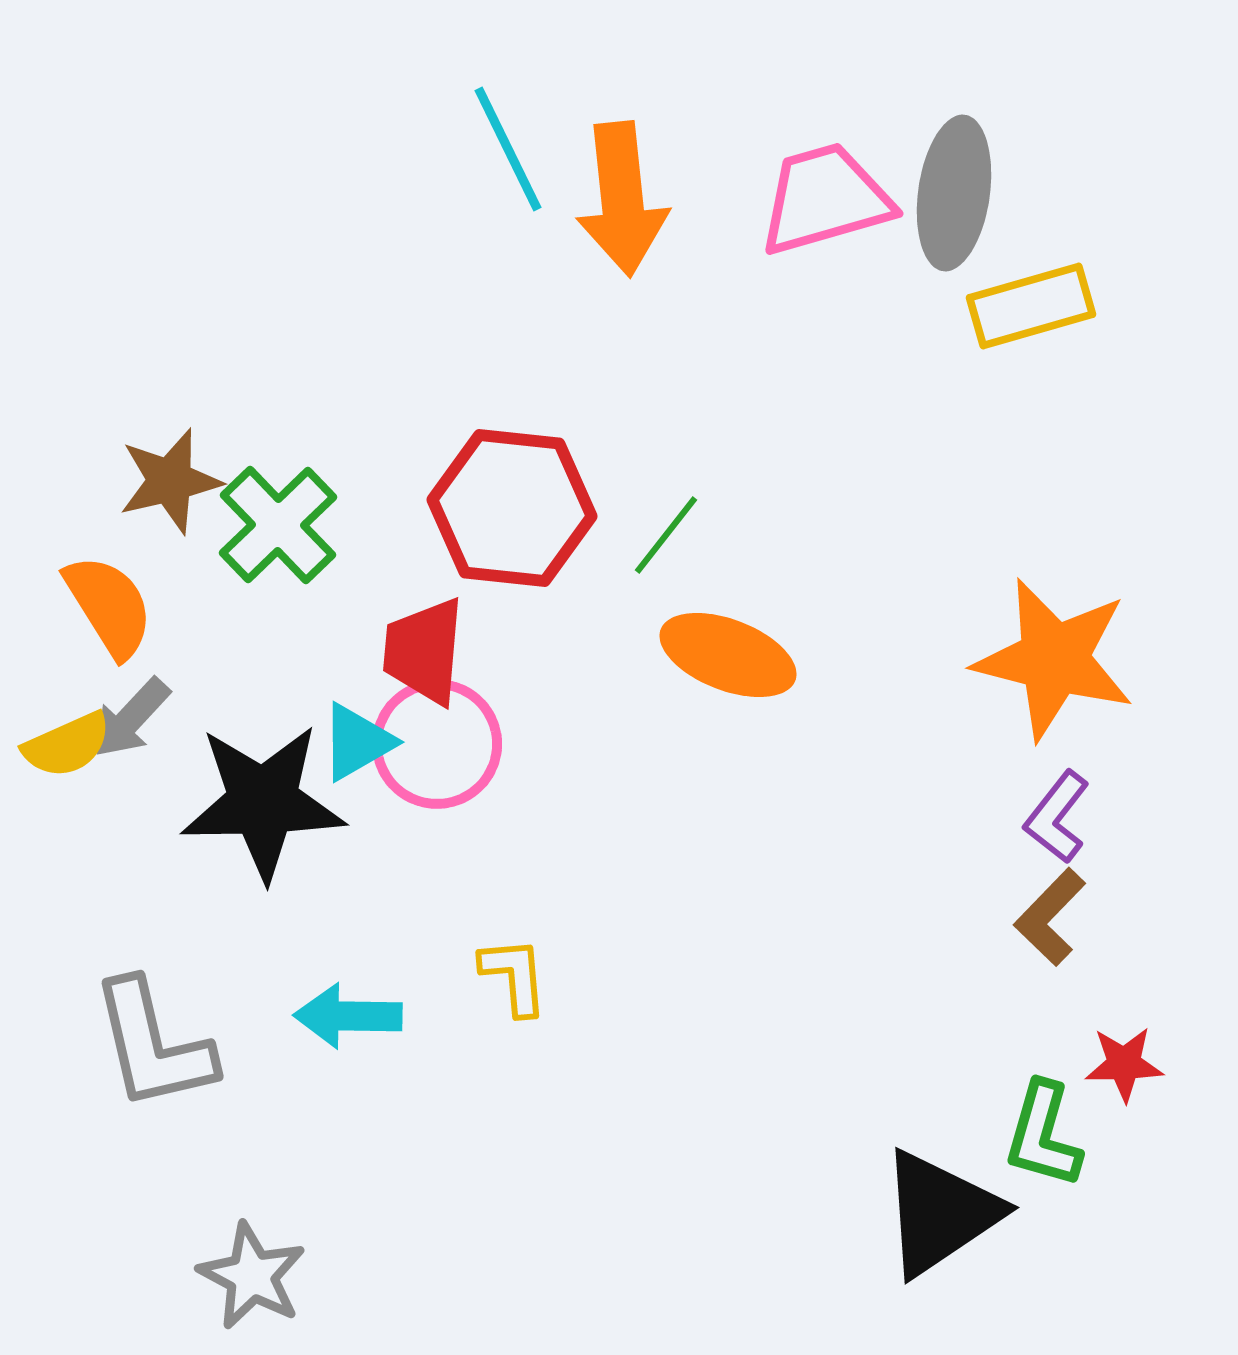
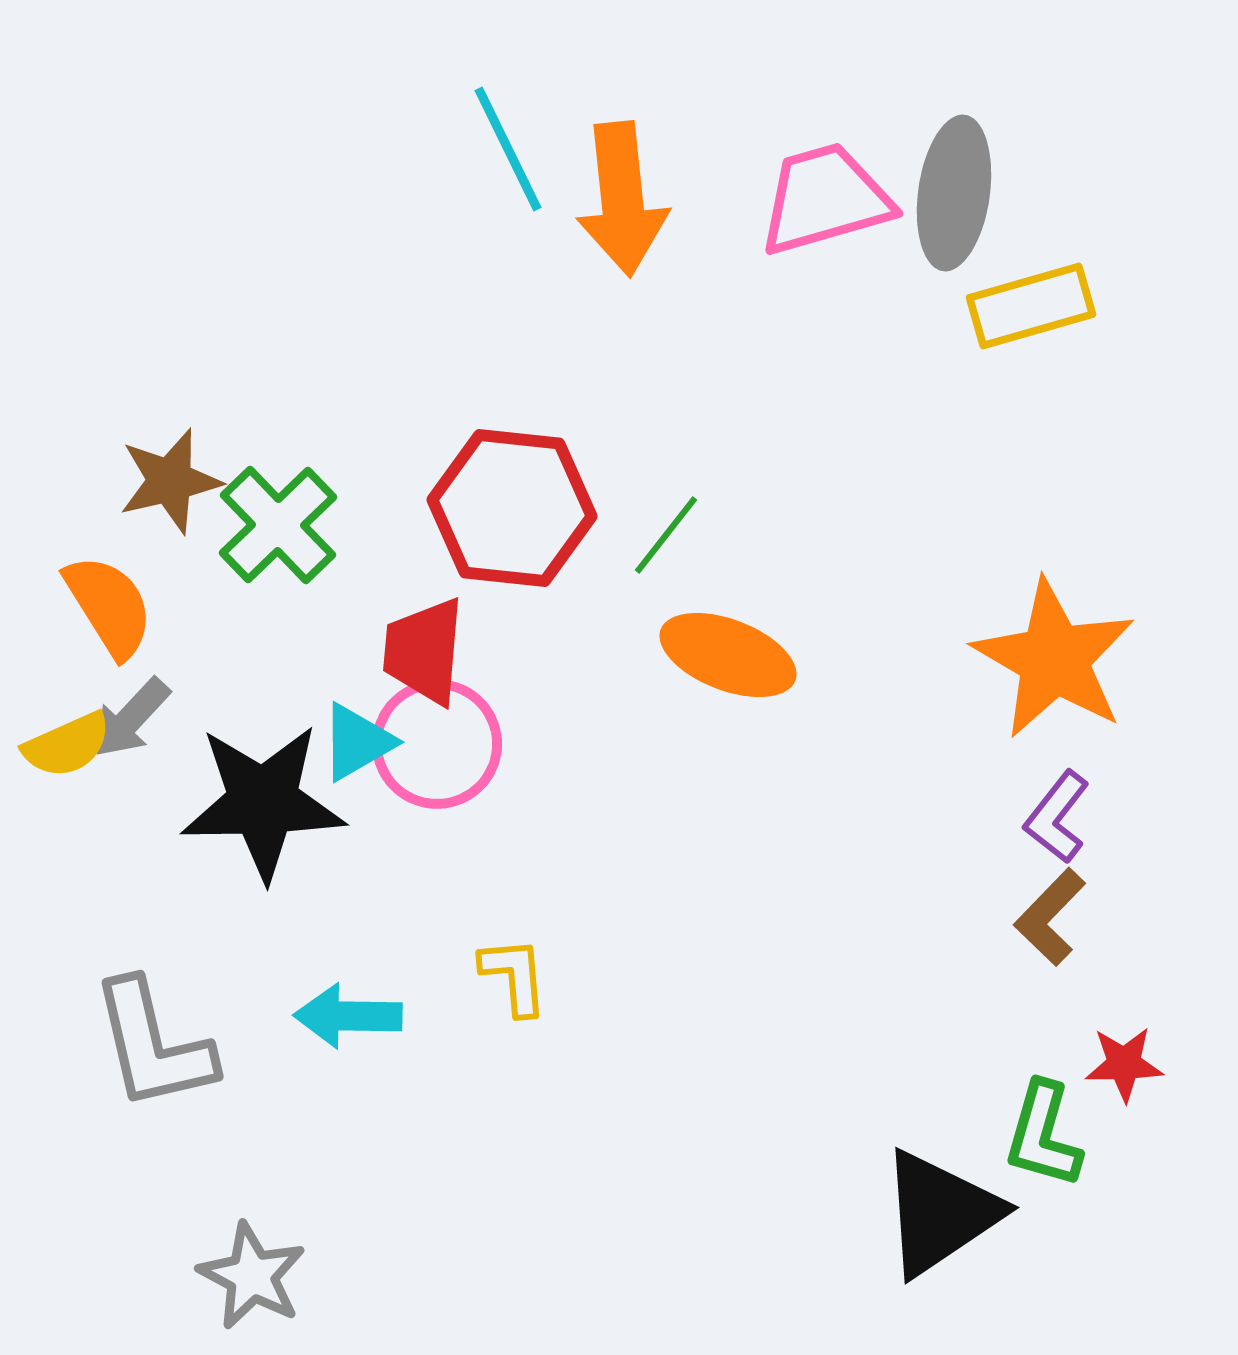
orange star: rotated 16 degrees clockwise
